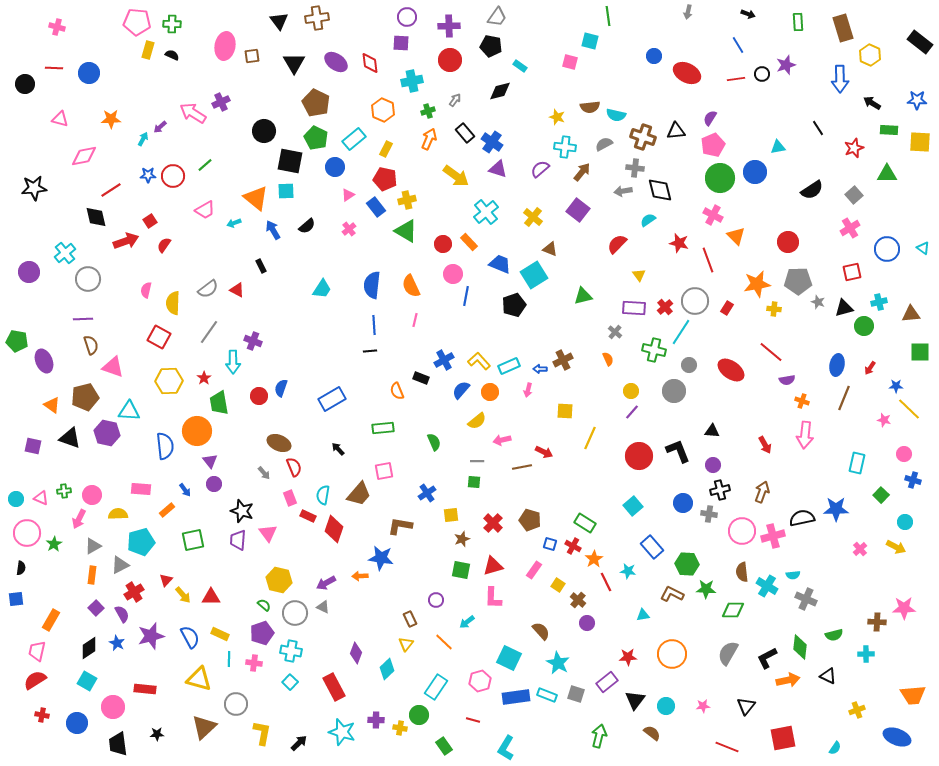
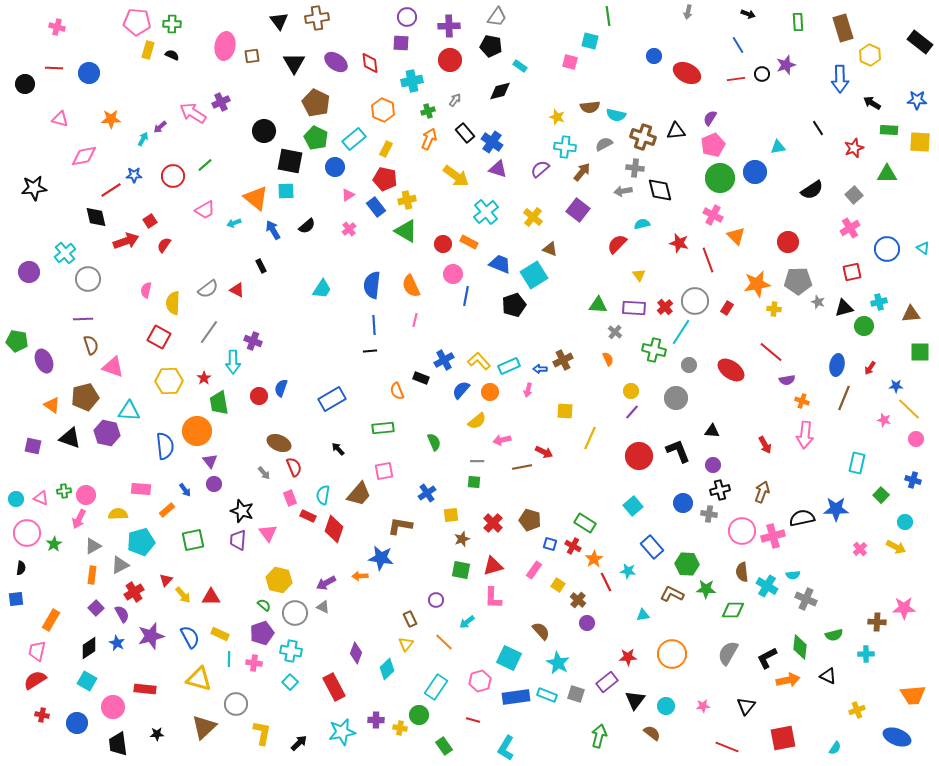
blue star at (148, 175): moved 14 px left
cyan semicircle at (648, 220): moved 6 px left, 4 px down; rotated 21 degrees clockwise
orange rectangle at (469, 242): rotated 18 degrees counterclockwise
green triangle at (583, 296): moved 15 px right, 9 px down; rotated 18 degrees clockwise
gray circle at (674, 391): moved 2 px right, 7 px down
pink circle at (904, 454): moved 12 px right, 15 px up
pink circle at (92, 495): moved 6 px left
cyan star at (342, 732): rotated 28 degrees counterclockwise
